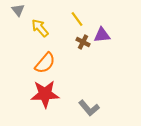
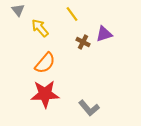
yellow line: moved 5 px left, 5 px up
purple triangle: moved 2 px right, 1 px up; rotated 12 degrees counterclockwise
